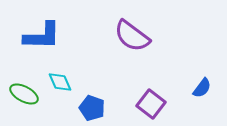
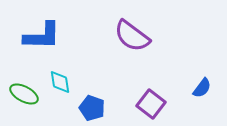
cyan diamond: rotated 15 degrees clockwise
